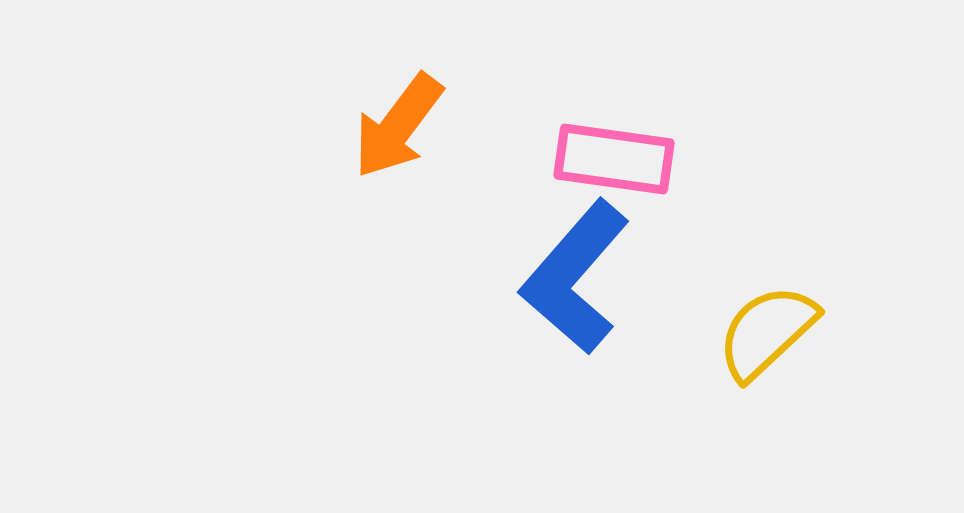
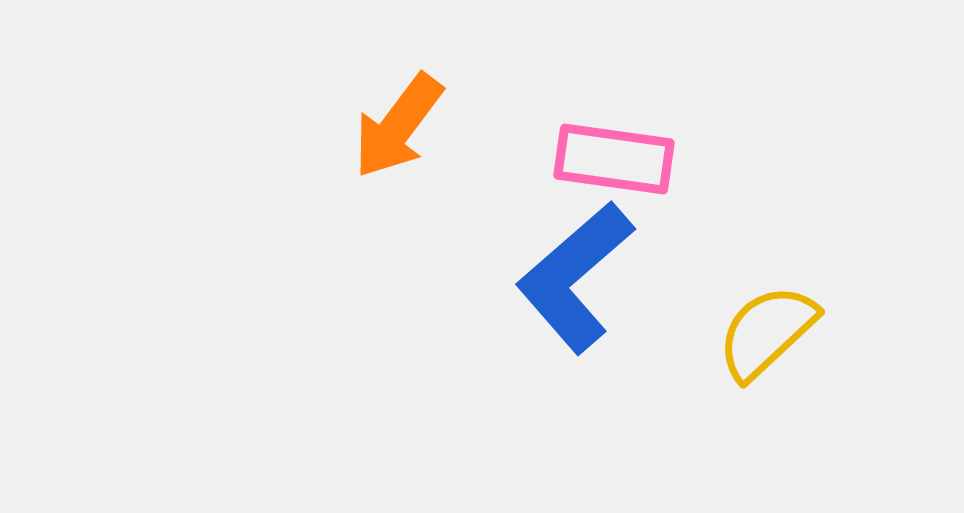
blue L-shape: rotated 8 degrees clockwise
